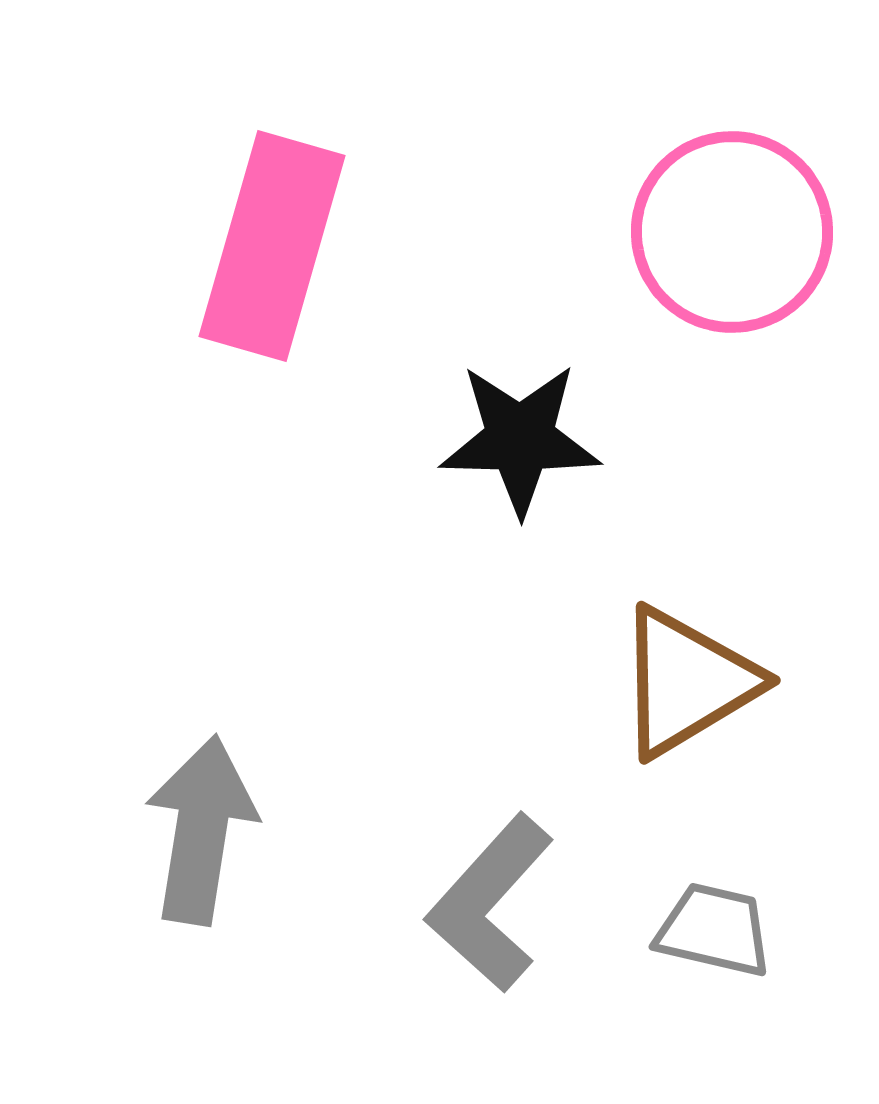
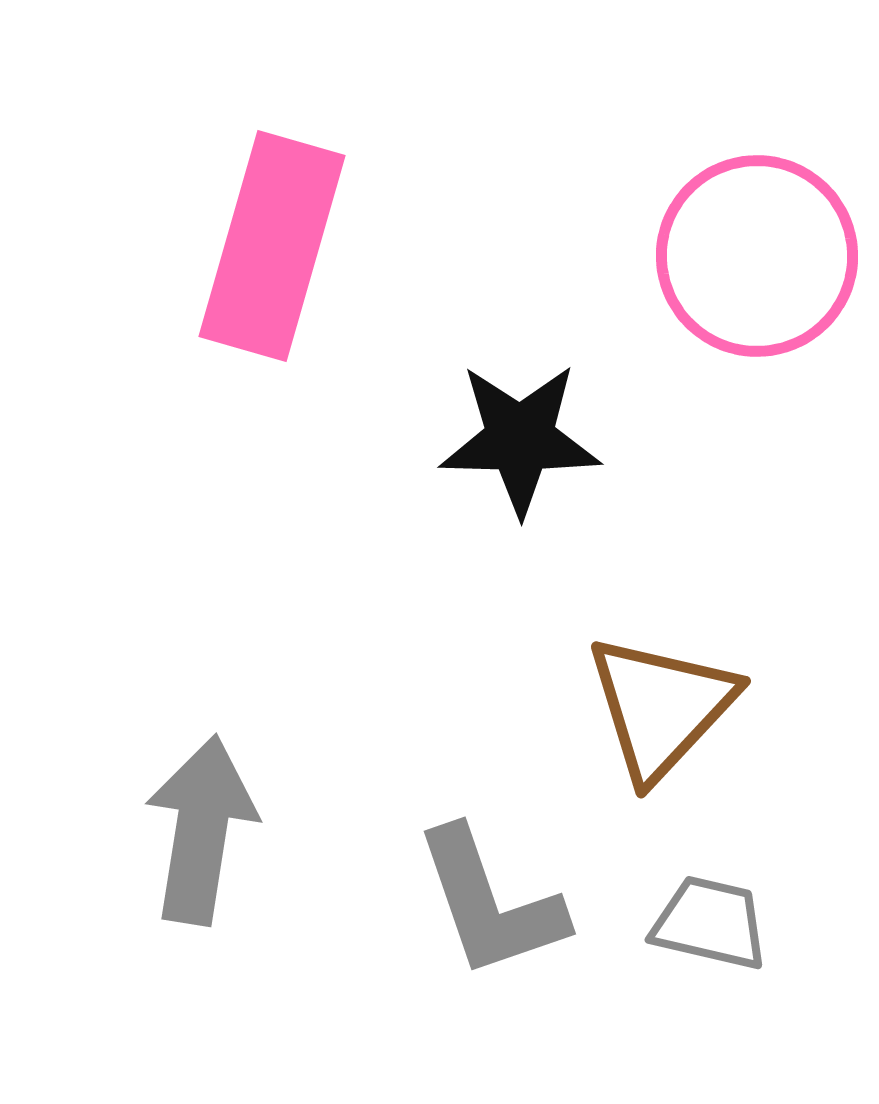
pink circle: moved 25 px right, 24 px down
brown triangle: moved 26 px left, 25 px down; rotated 16 degrees counterclockwise
gray L-shape: rotated 61 degrees counterclockwise
gray trapezoid: moved 4 px left, 7 px up
